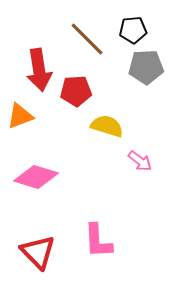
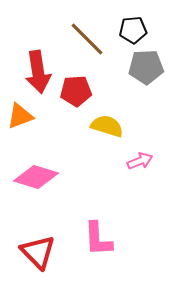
red arrow: moved 1 px left, 2 px down
pink arrow: rotated 60 degrees counterclockwise
pink L-shape: moved 2 px up
